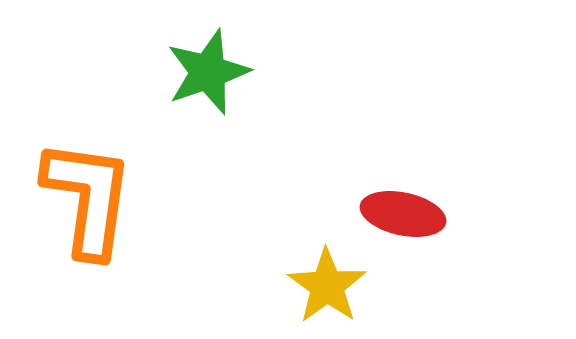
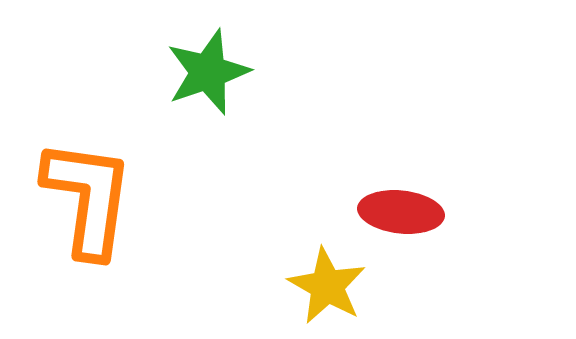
red ellipse: moved 2 px left, 2 px up; rotated 6 degrees counterclockwise
yellow star: rotated 6 degrees counterclockwise
